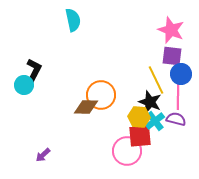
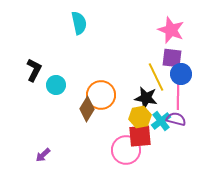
cyan semicircle: moved 6 px right, 3 px down
purple square: moved 2 px down
yellow line: moved 3 px up
cyan circle: moved 32 px right
black star: moved 4 px left, 4 px up; rotated 10 degrees counterclockwise
brown diamond: moved 1 px right, 2 px down; rotated 60 degrees counterclockwise
yellow hexagon: moved 1 px right; rotated 15 degrees counterclockwise
cyan cross: moved 6 px right
pink circle: moved 1 px left, 1 px up
